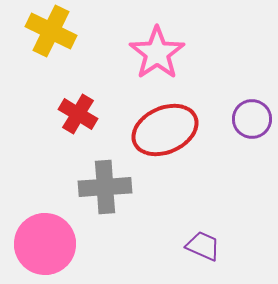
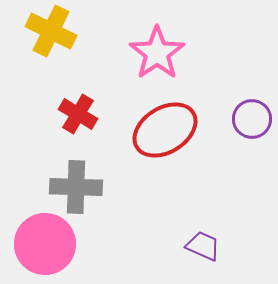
red ellipse: rotated 8 degrees counterclockwise
gray cross: moved 29 px left; rotated 6 degrees clockwise
